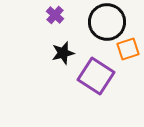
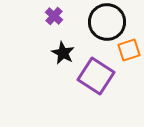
purple cross: moved 1 px left, 1 px down
orange square: moved 1 px right, 1 px down
black star: rotated 30 degrees counterclockwise
